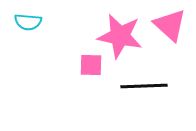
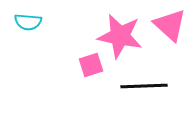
pink square: rotated 20 degrees counterclockwise
